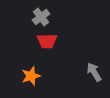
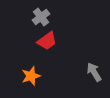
red trapezoid: rotated 35 degrees counterclockwise
